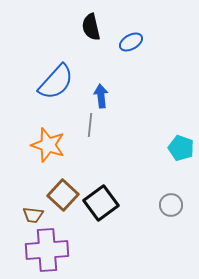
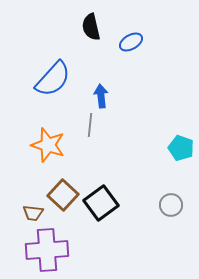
blue semicircle: moved 3 px left, 3 px up
brown trapezoid: moved 2 px up
